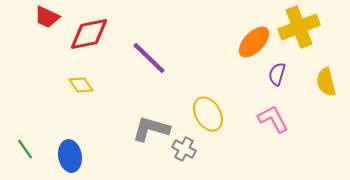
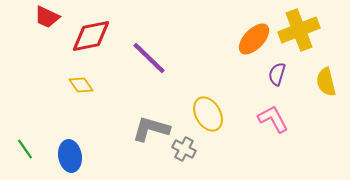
yellow cross: moved 3 px down
red diamond: moved 2 px right, 2 px down
orange ellipse: moved 3 px up
